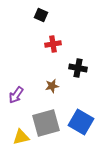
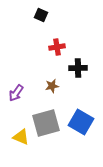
red cross: moved 4 px right, 3 px down
black cross: rotated 12 degrees counterclockwise
purple arrow: moved 2 px up
yellow triangle: rotated 36 degrees clockwise
